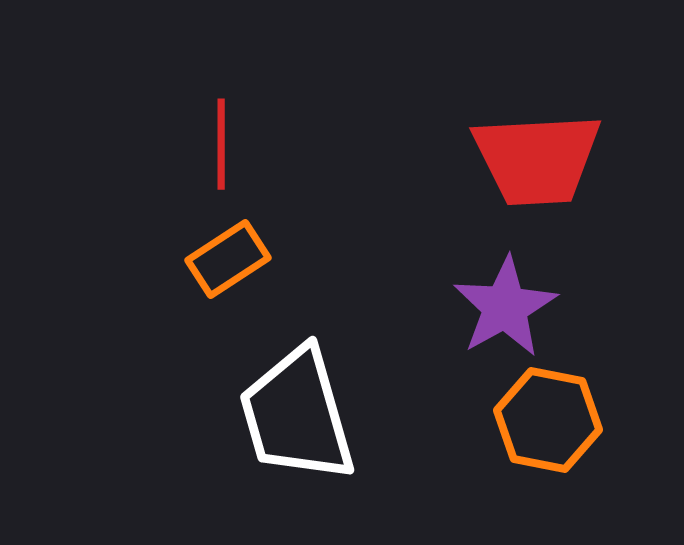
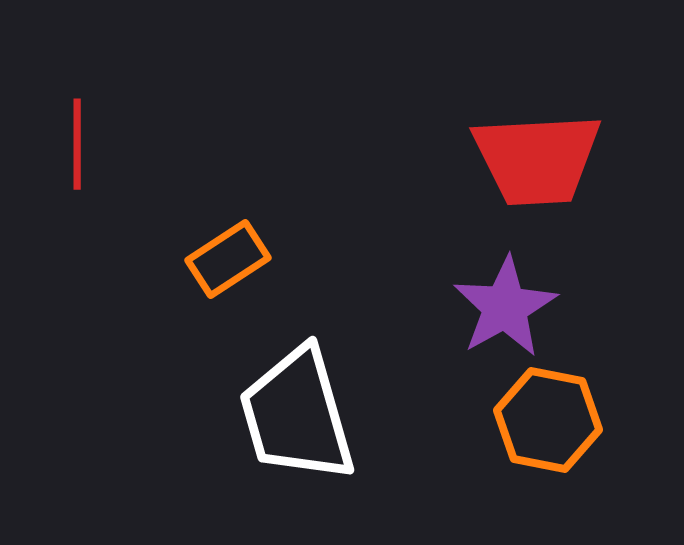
red line: moved 144 px left
